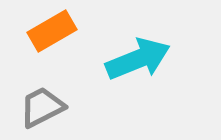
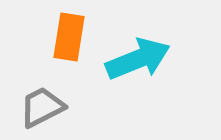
orange rectangle: moved 17 px right, 6 px down; rotated 51 degrees counterclockwise
